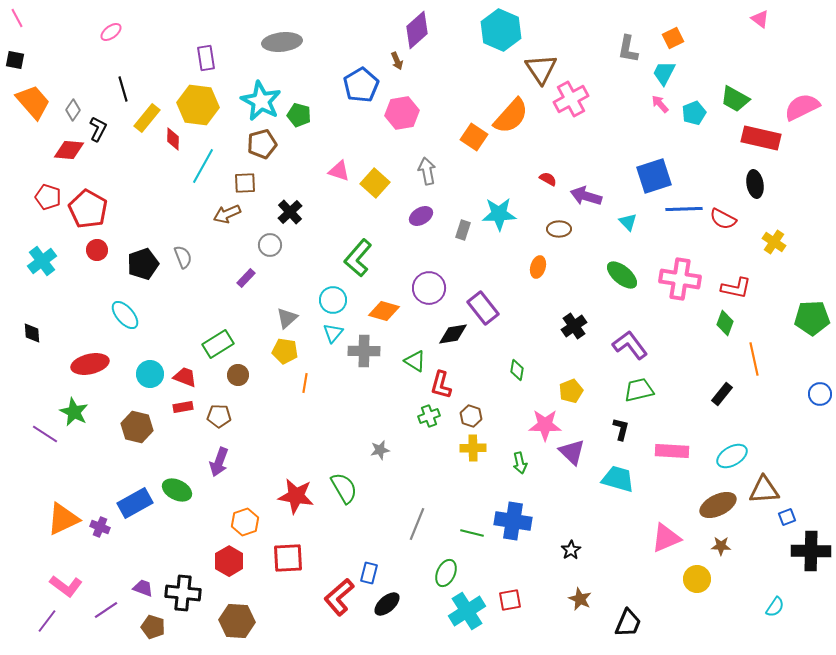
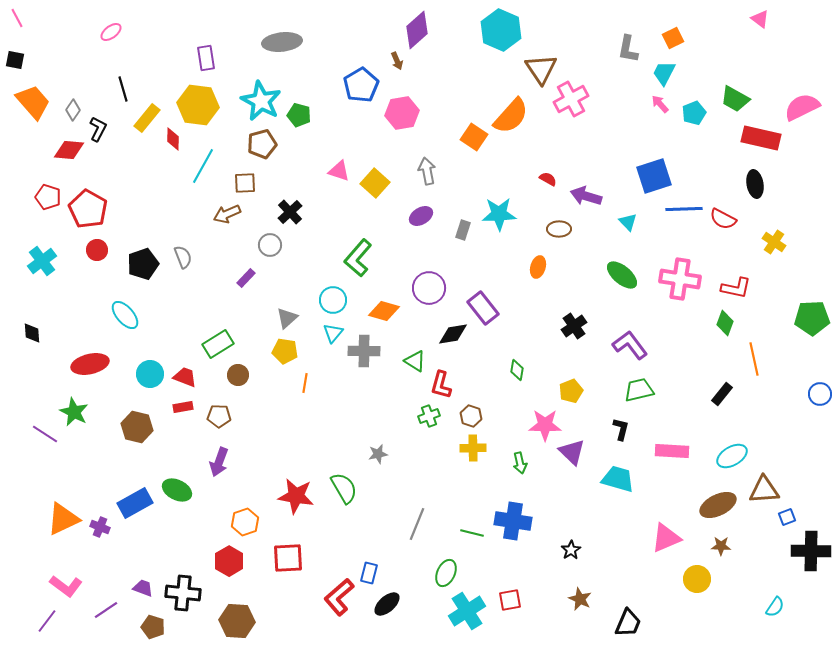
gray star at (380, 450): moved 2 px left, 4 px down
